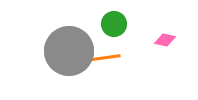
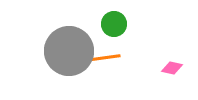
pink diamond: moved 7 px right, 28 px down
